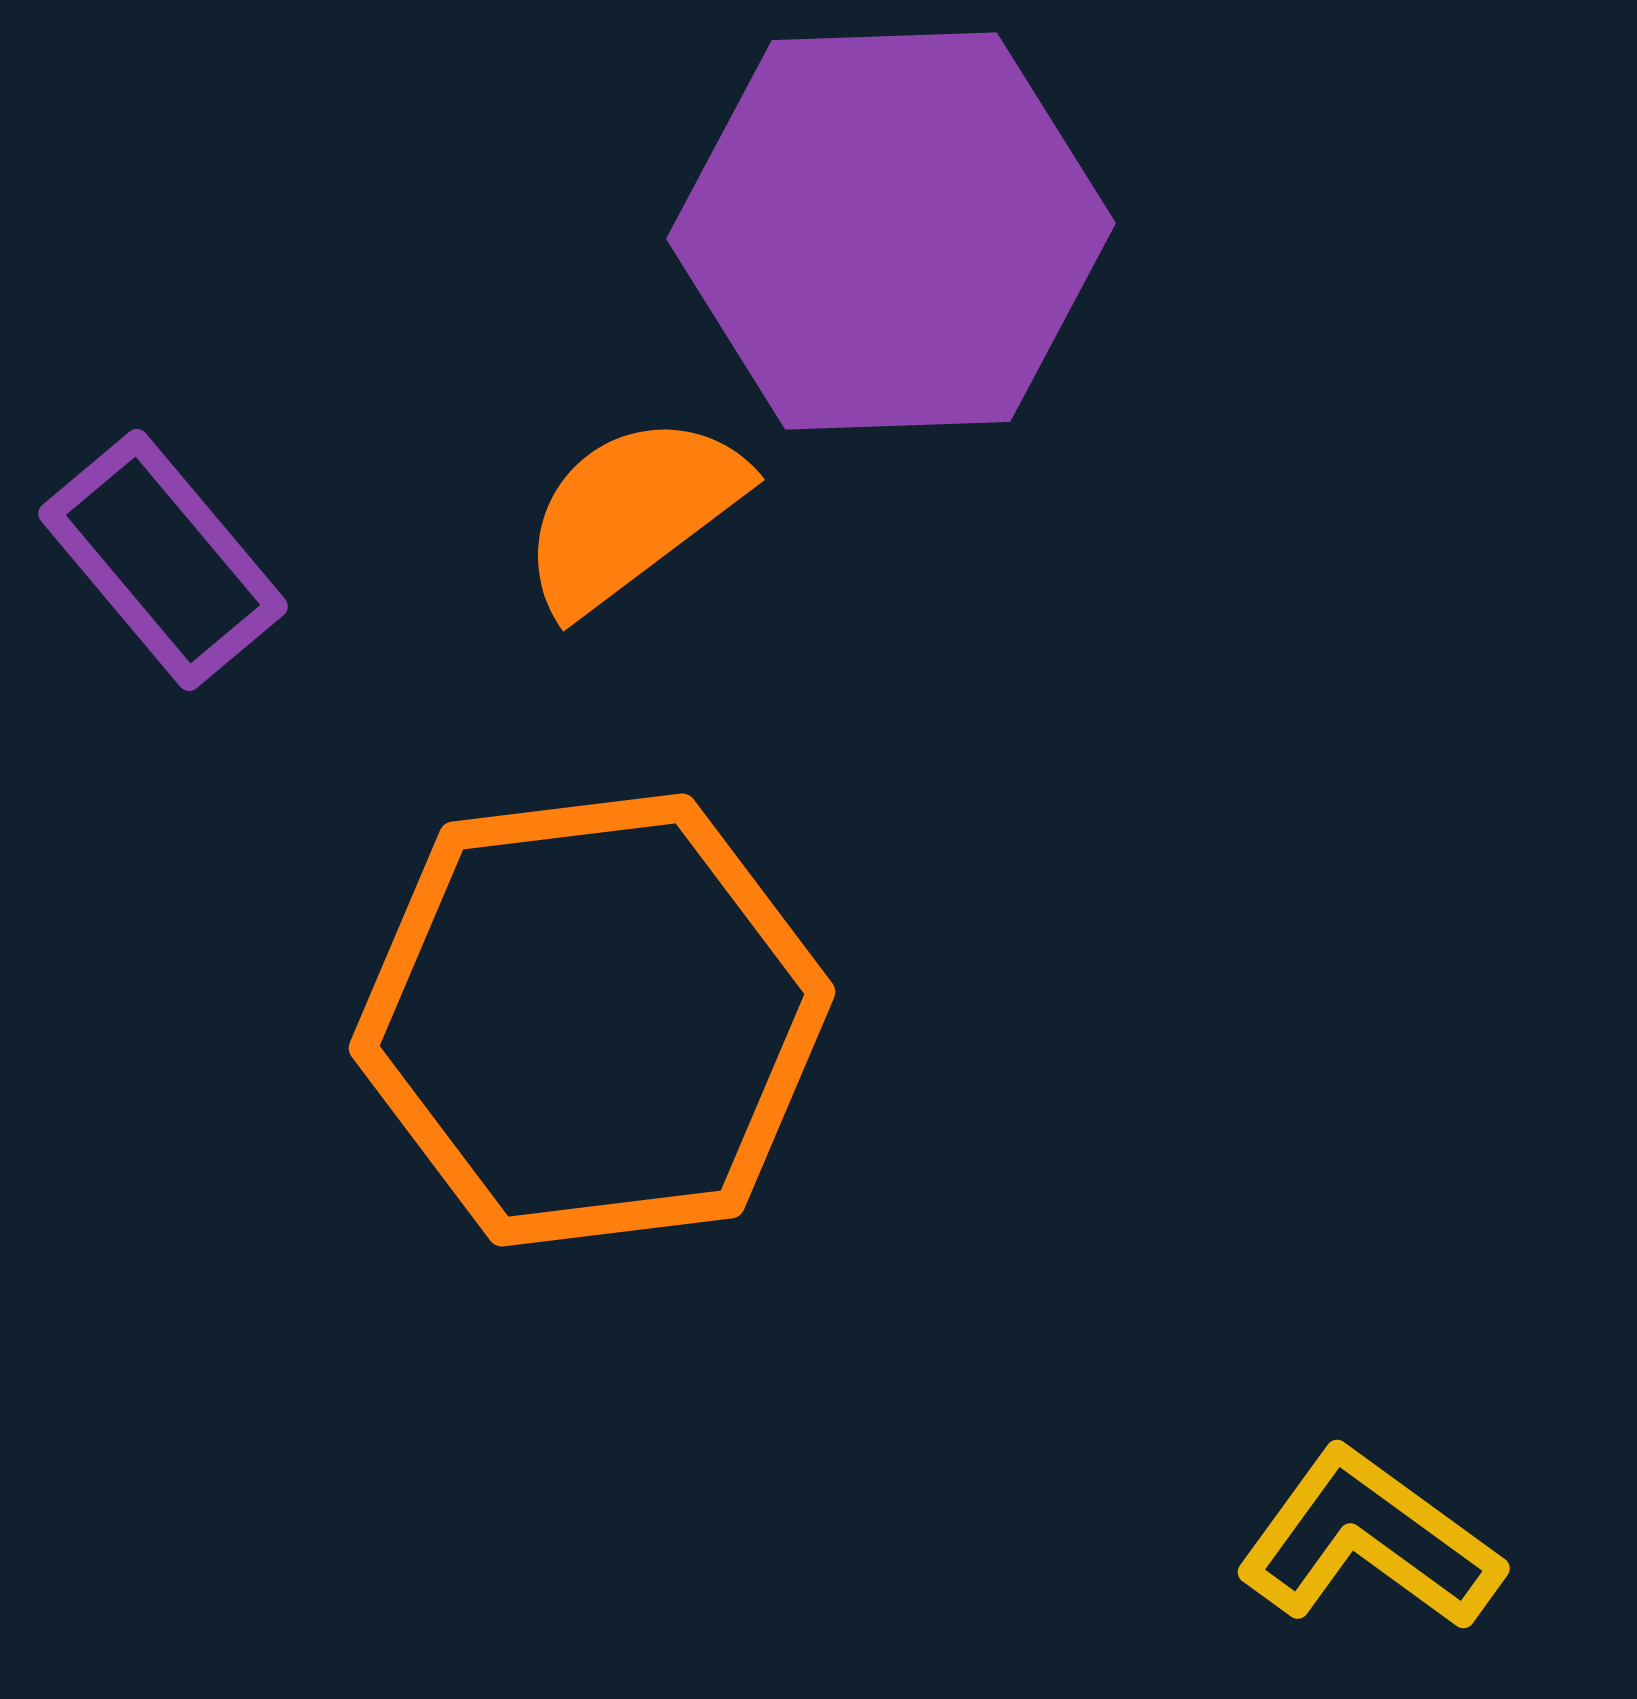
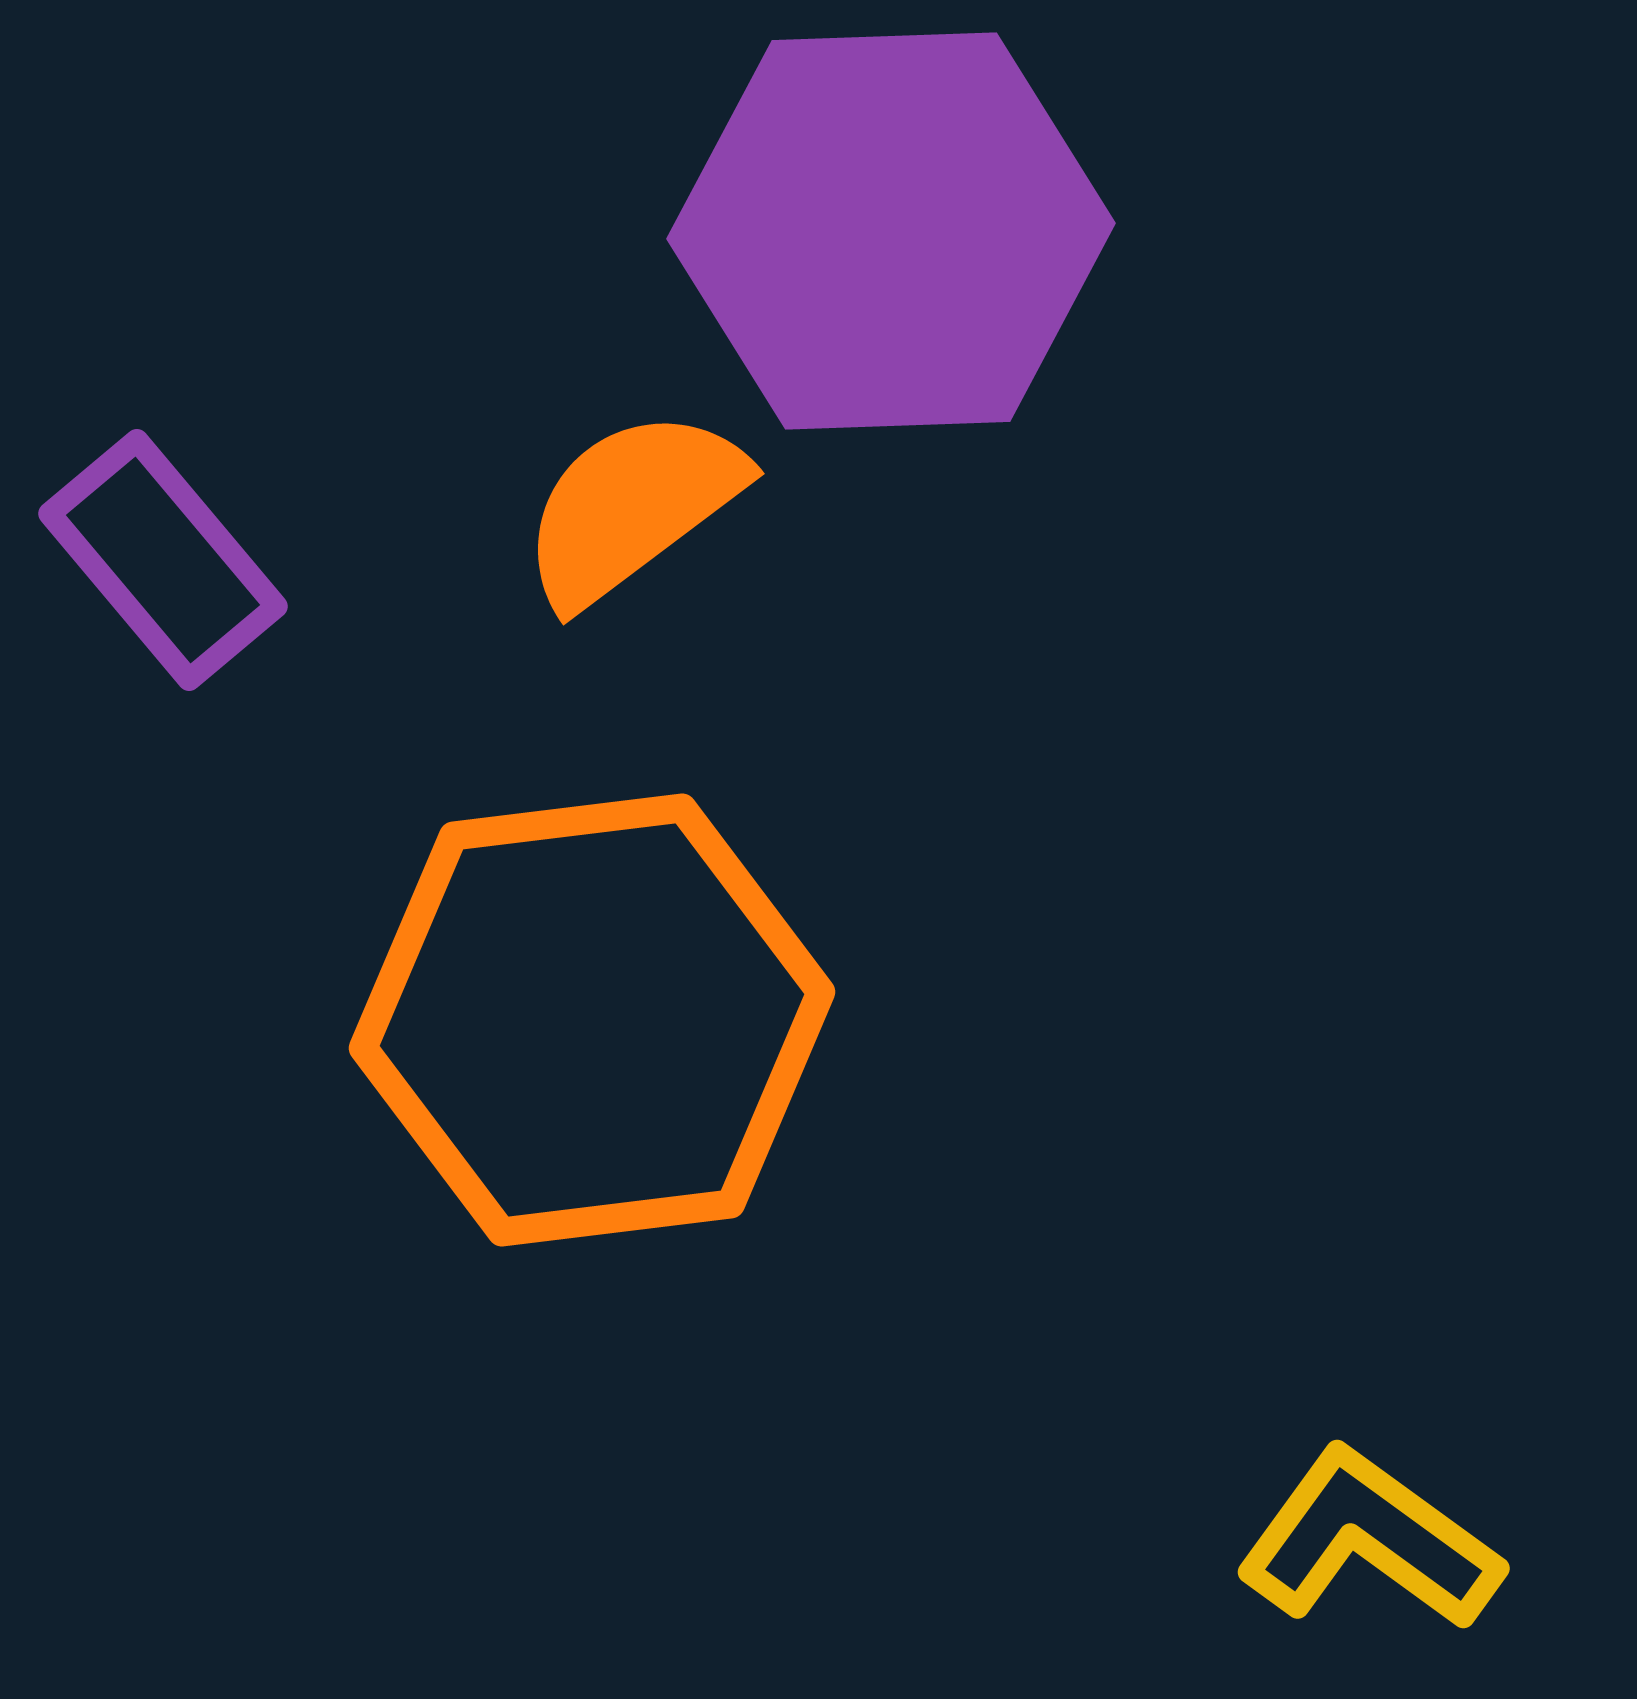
orange semicircle: moved 6 px up
